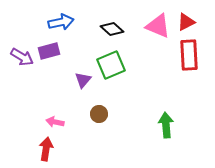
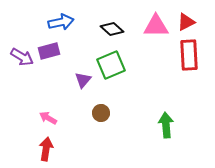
pink triangle: moved 2 px left; rotated 24 degrees counterclockwise
brown circle: moved 2 px right, 1 px up
pink arrow: moved 7 px left, 4 px up; rotated 18 degrees clockwise
